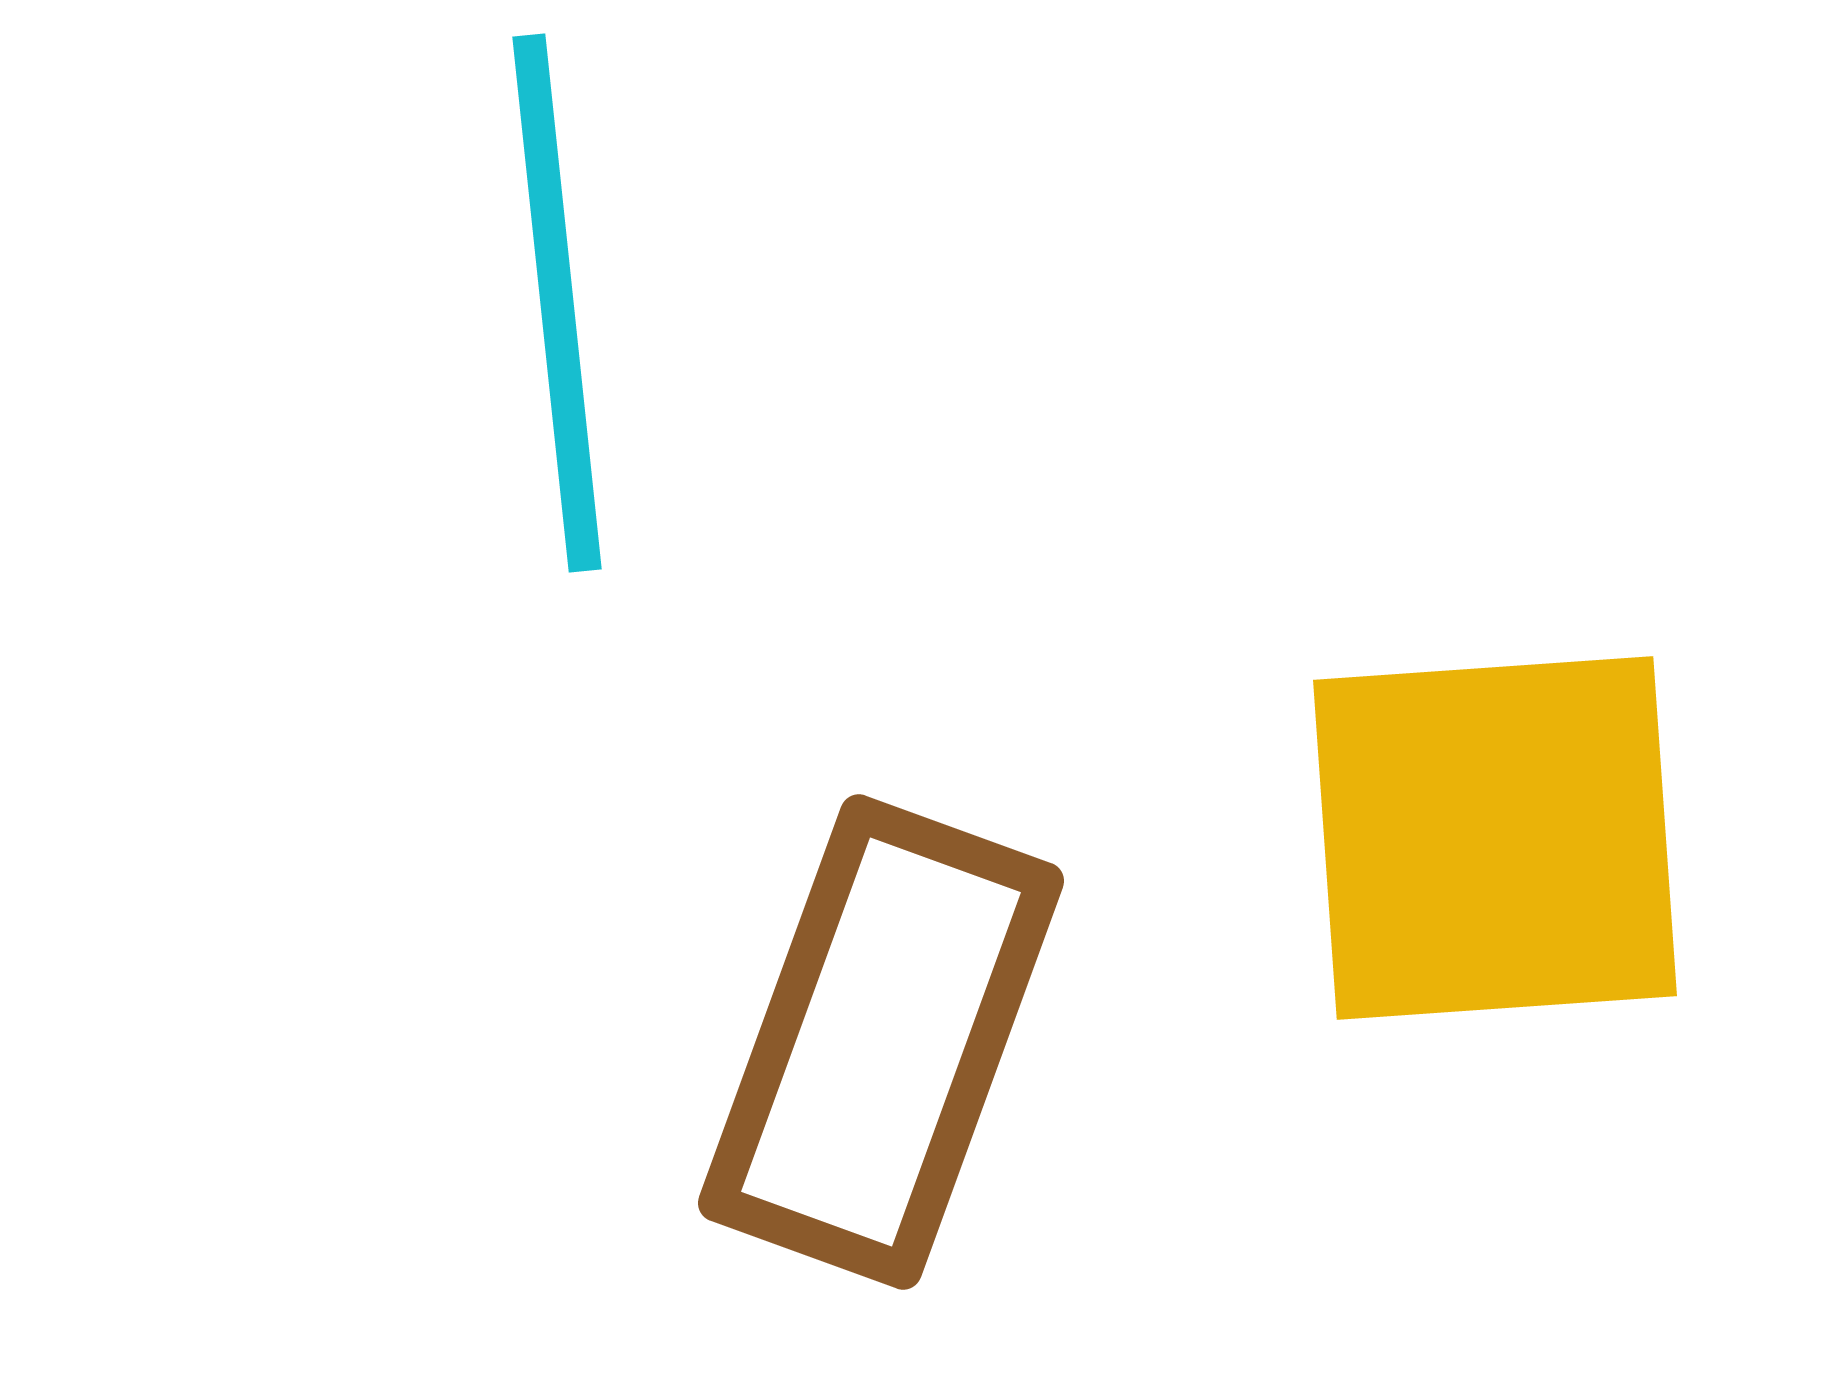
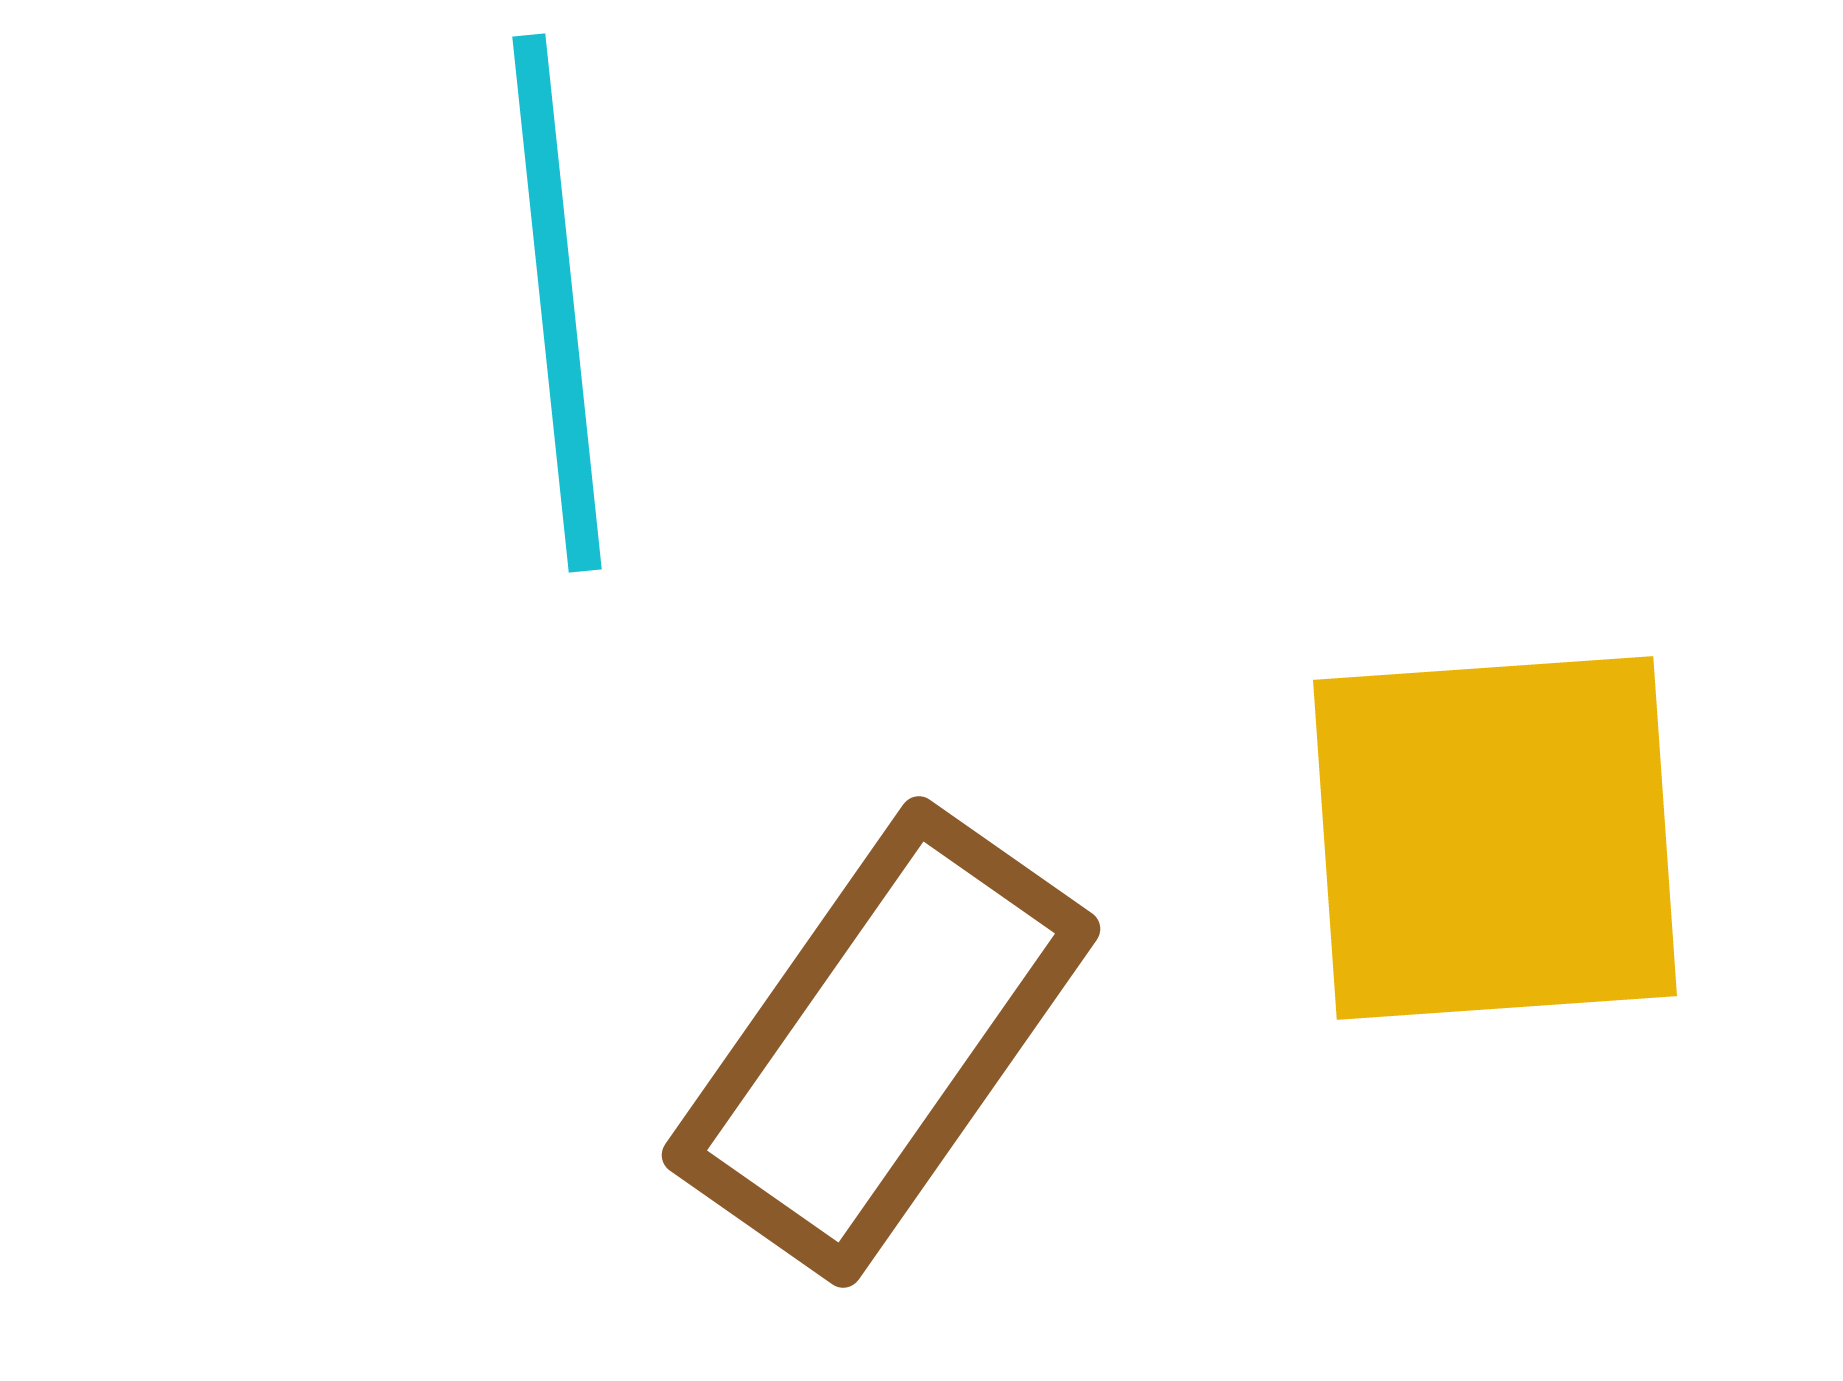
brown rectangle: rotated 15 degrees clockwise
